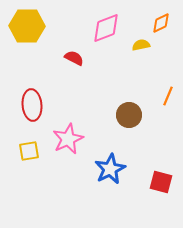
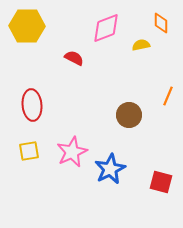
orange diamond: rotated 65 degrees counterclockwise
pink star: moved 4 px right, 13 px down
